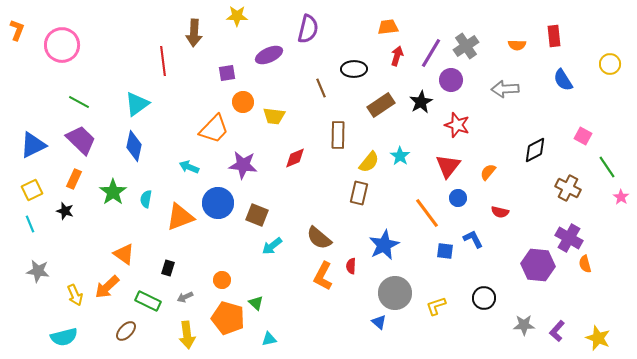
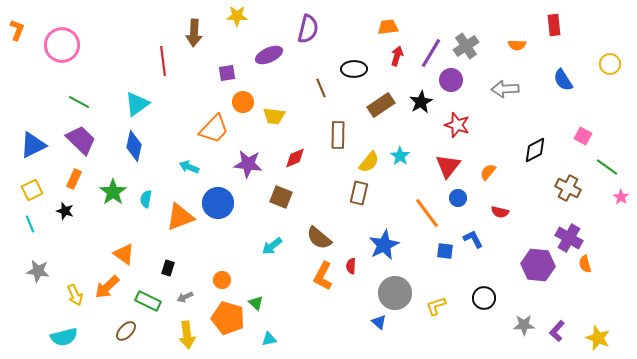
red rectangle at (554, 36): moved 11 px up
purple star at (243, 165): moved 5 px right, 1 px up
green line at (607, 167): rotated 20 degrees counterclockwise
brown square at (257, 215): moved 24 px right, 18 px up
